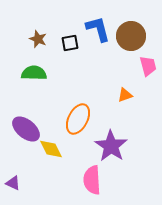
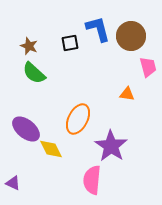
brown star: moved 9 px left, 7 px down
pink trapezoid: moved 1 px down
green semicircle: rotated 140 degrees counterclockwise
orange triangle: moved 2 px right, 1 px up; rotated 28 degrees clockwise
pink semicircle: rotated 8 degrees clockwise
